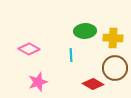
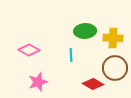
pink diamond: moved 1 px down
